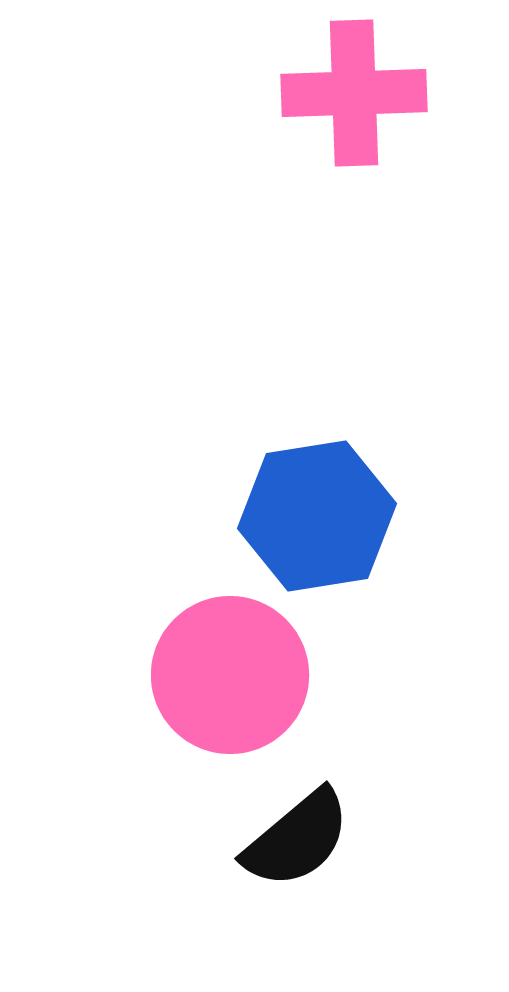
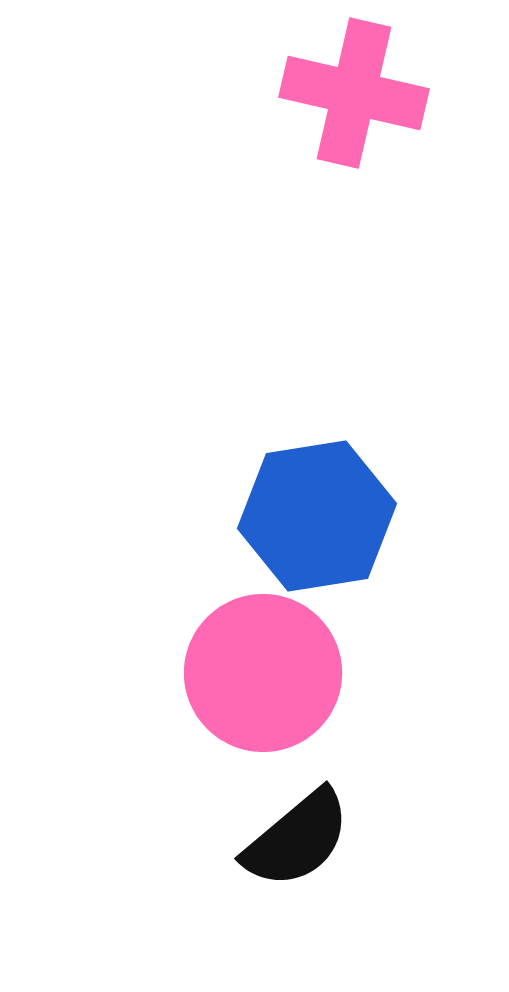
pink cross: rotated 15 degrees clockwise
pink circle: moved 33 px right, 2 px up
